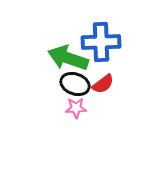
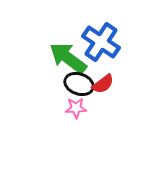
blue cross: rotated 36 degrees clockwise
green arrow: rotated 18 degrees clockwise
black ellipse: moved 4 px right
